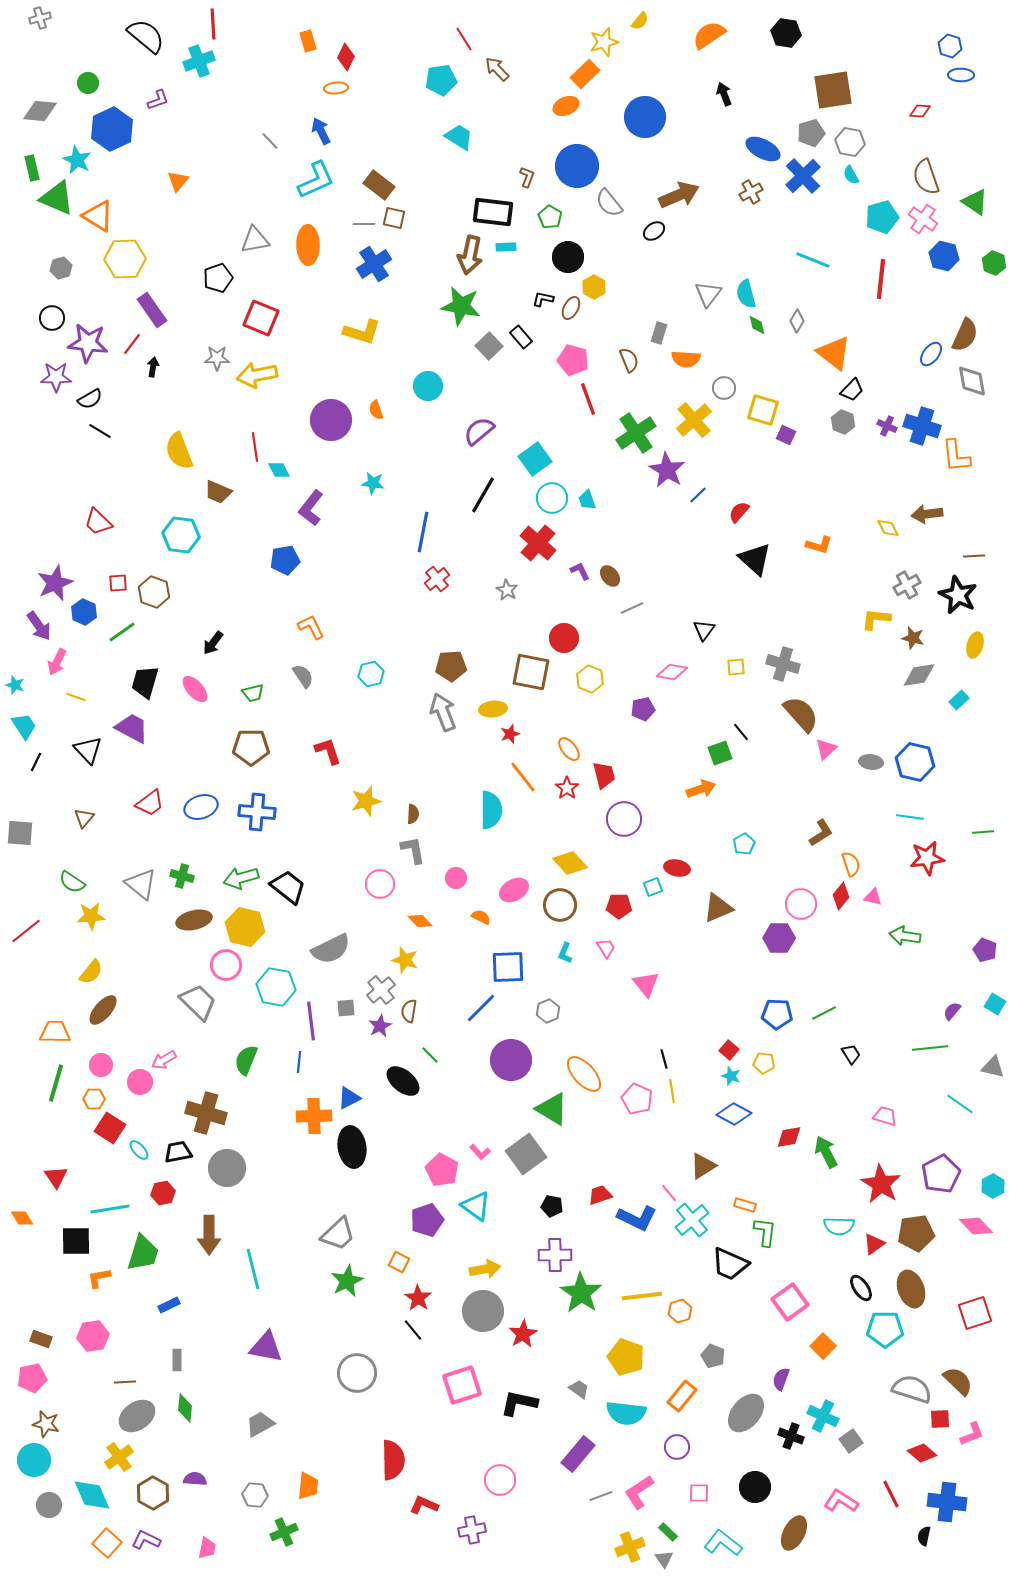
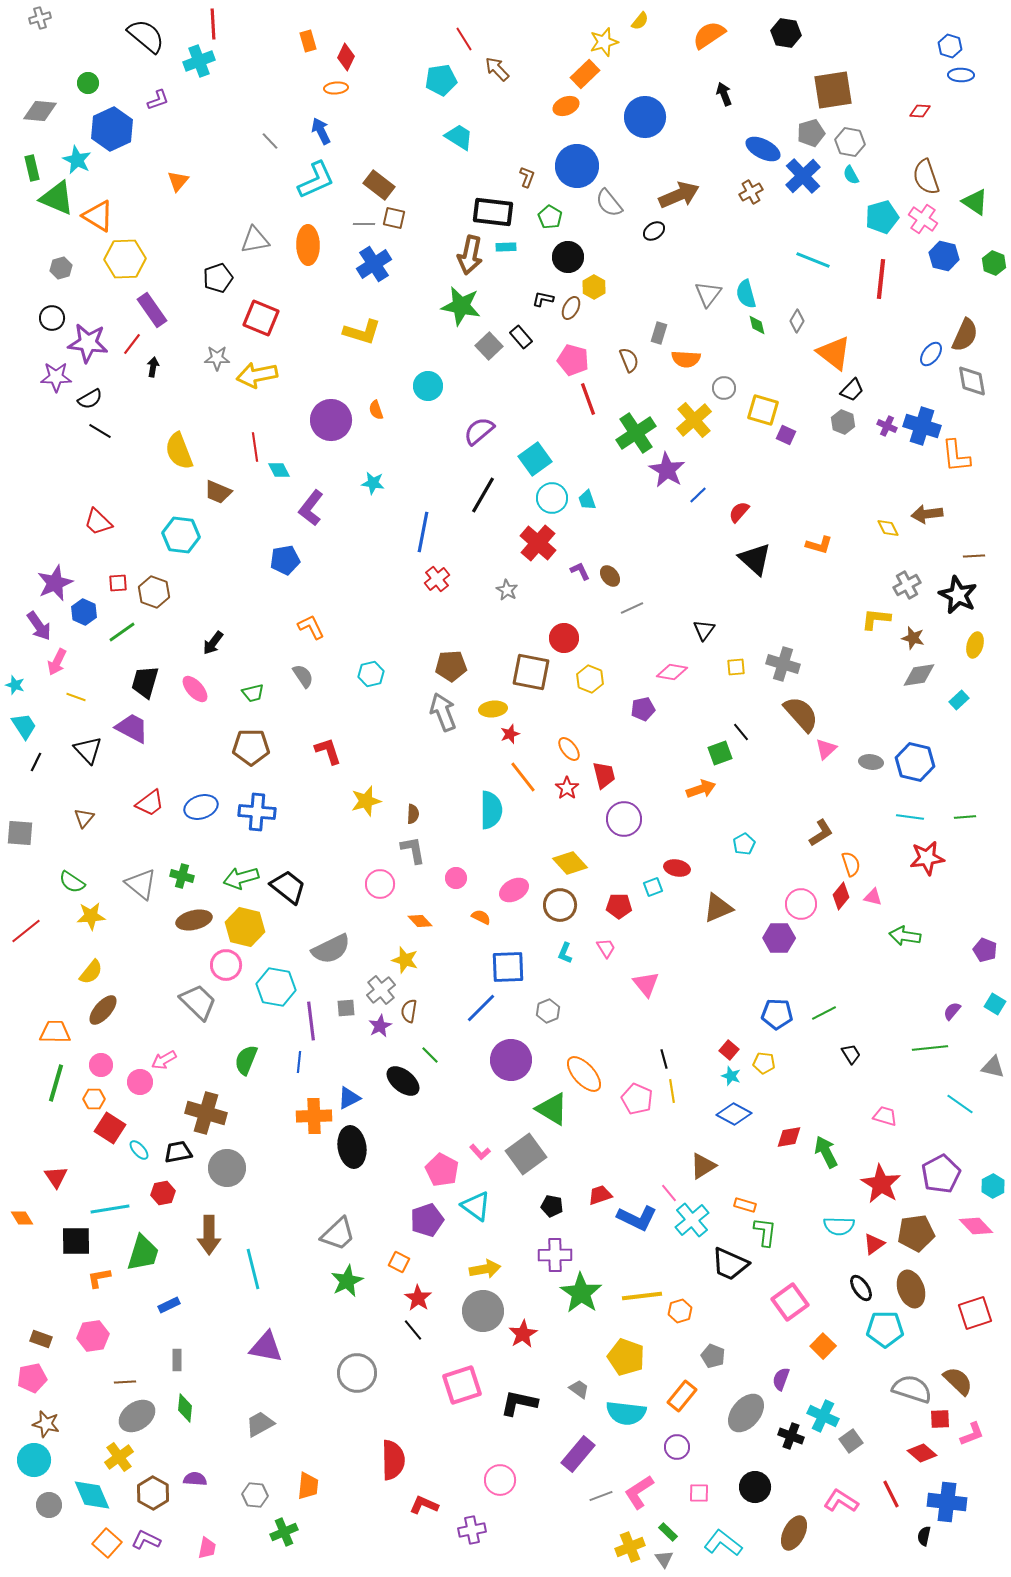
green line at (983, 832): moved 18 px left, 15 px up
